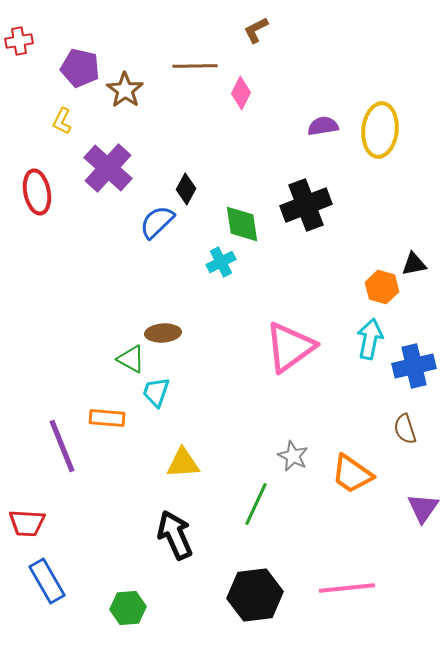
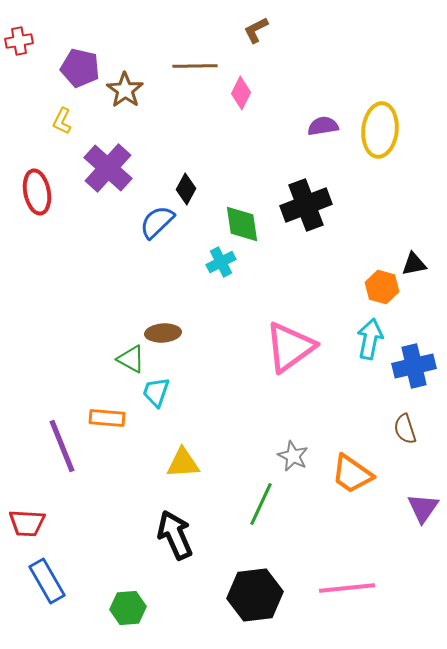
green line: moved 5 px right
